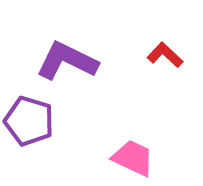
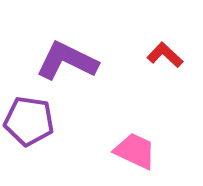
purple pentagon: rotated 9 degrees counterclockwise
pink trapezoid: moved 2 px right, 7 px up
